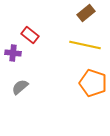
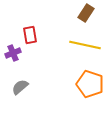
brown rectangle: rotated 18 degrees counterclockwise
red rectangle: rotated 42 degrees clockwise
purple cross: rotated 28 degrees counterclockwise
orange pentagon: moved 3 px left, 1 px down
